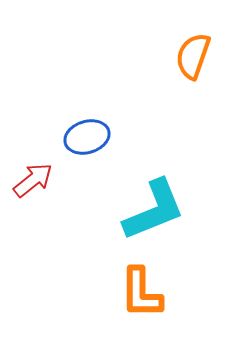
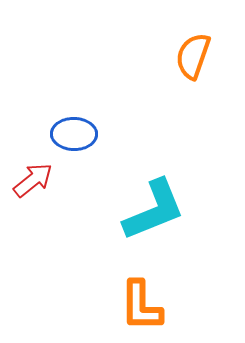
blue ellipse: moved 13 px left, 3 px up; rotated 18 degrees clockwise
orange L-shape: moved 13 px down
